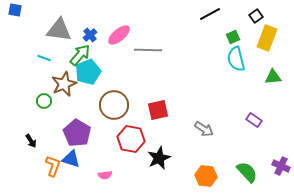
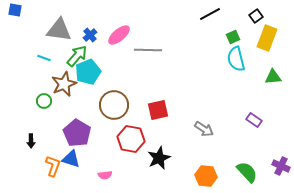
green arrow: moved 3 px left, 1 px down
black arrow: rotated 32 degrees clockwise
